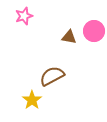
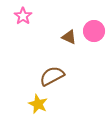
pink star: moved 1 px left; rotated 18 degrees counterclockwise
brown triangle: rotated 14 degrees clockwise
yellow star: moved 6 px right, 4 px down; rotated 12 degrees counterclockwise
